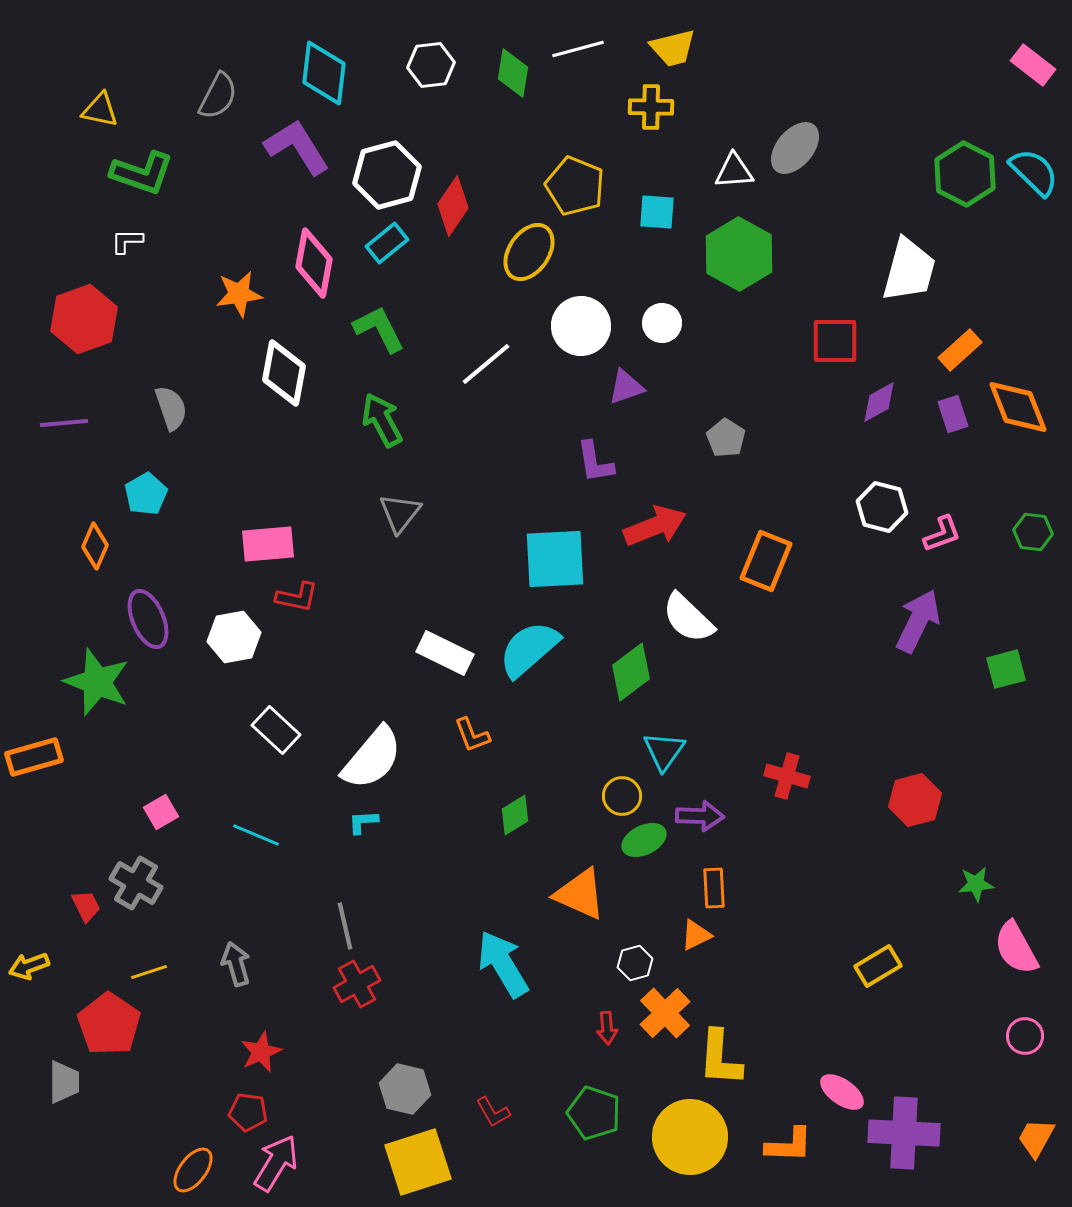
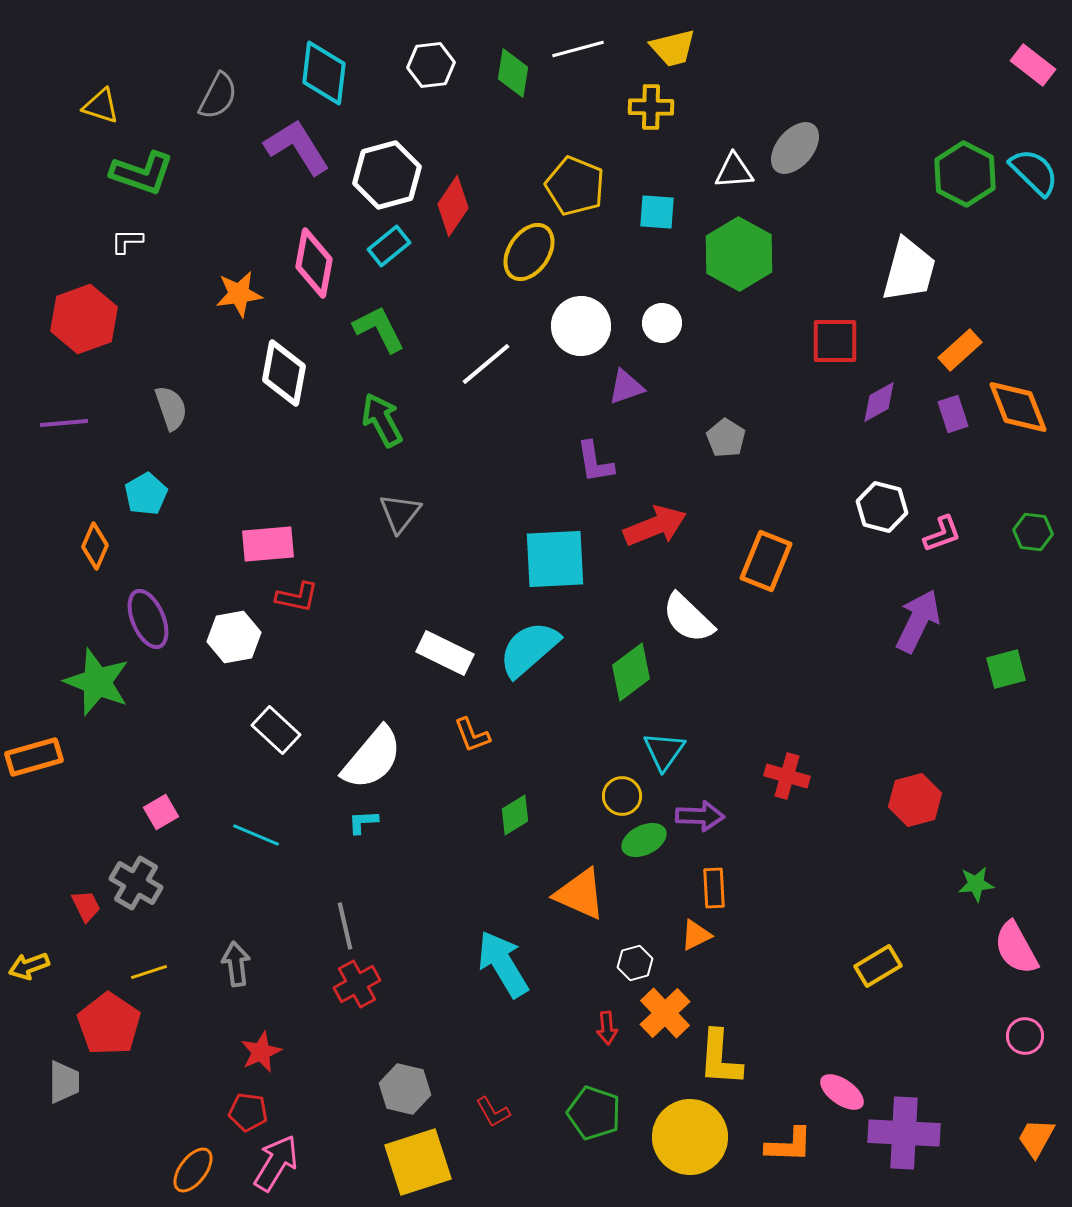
yellow triangle at (100, 110): moved 1 px right, 4 px up; rotated 6 degrees clockwise
cyan rectangle at (387, 243): moved 2 px right, 3 px down
gray arrow at (236, 964): rotated 9 degrees clockwise
